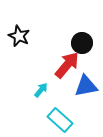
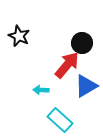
blue triangle: rotated 20 degrees counterclockwise
cyan arrow: rotated 126 degrees counterclockwise
